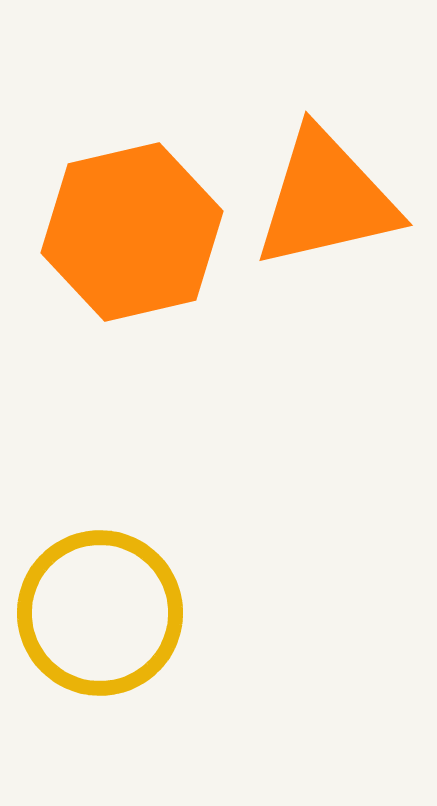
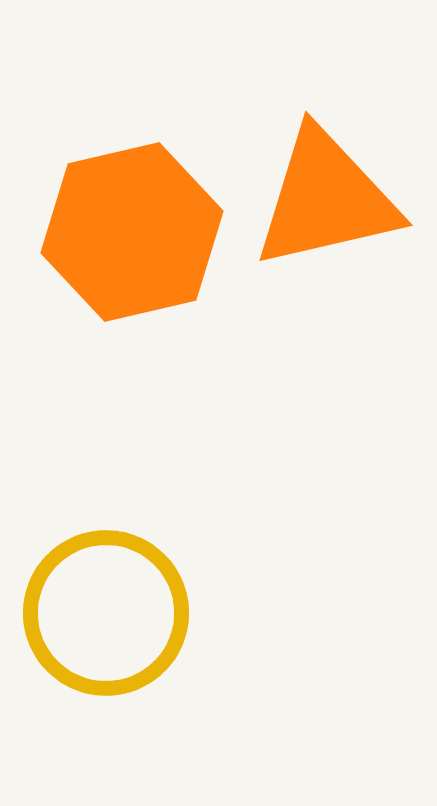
yellow circle: moved 6 px right
